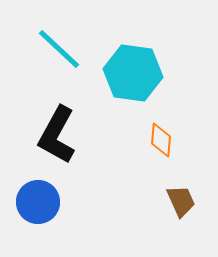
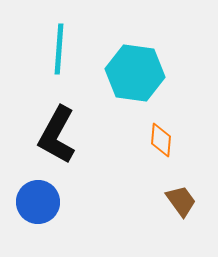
cyan line: rotated 51 degrees clockwise
cyan hexagon: moved 2 px right
brown trapezoid: rotated 12 degrees counterclockwise
